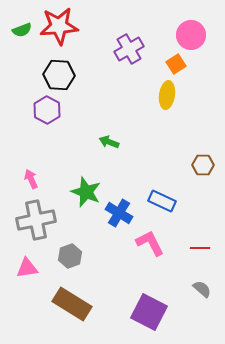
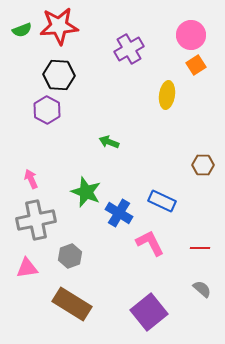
orange square: moved 20 px right, 1 px down
purple square: rotated 24 degrees clockwise
